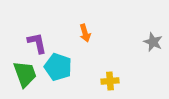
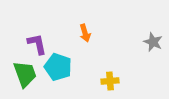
purple L-shape: moved 1 px down
